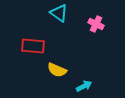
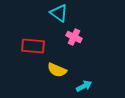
pink cross: moved 22 px left, 13 px down
